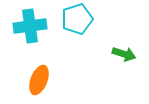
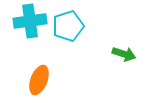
cyan pentagon: moved 9 px left, 7 px down
cyan cross: moved 5 px up
